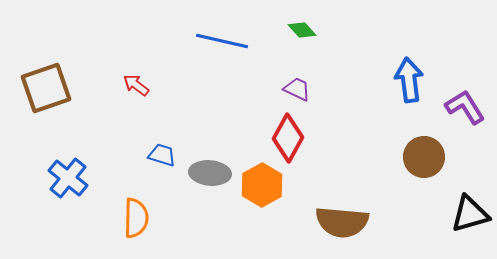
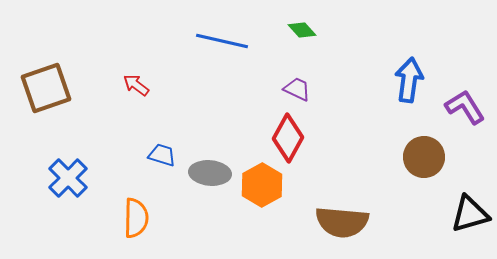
blue arrow: rotated 15 degrees clockwise
blue cross: rotated 6 degrees clockwise
